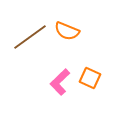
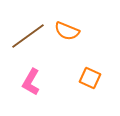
brown line: moved 2 px left, 1 px up
pink L-shape: moved 29 px left; rotated 16 degrees counterclockwise
